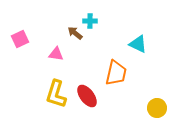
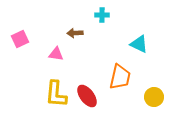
cyan cross: moved 12 px right, 6 px up
brown arrow: rotated 42 degrees counterclockwise
cyan triangle: moved 1 px right
orange trapezoid: moved 4 px right, 4 px down
yellow L-shape: rotated 12 degrees counterclockwise
yellow circle: moved 3 px left, 11 px up
